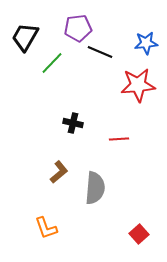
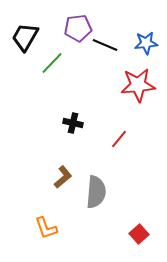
black line: moved 5 px right, 7 px up
red line: rotated 48 degrees counterclockwise
brown L-shape: moved 4 px right, 5 px down
gray semicircle: moved 1 px right, 4 px down
